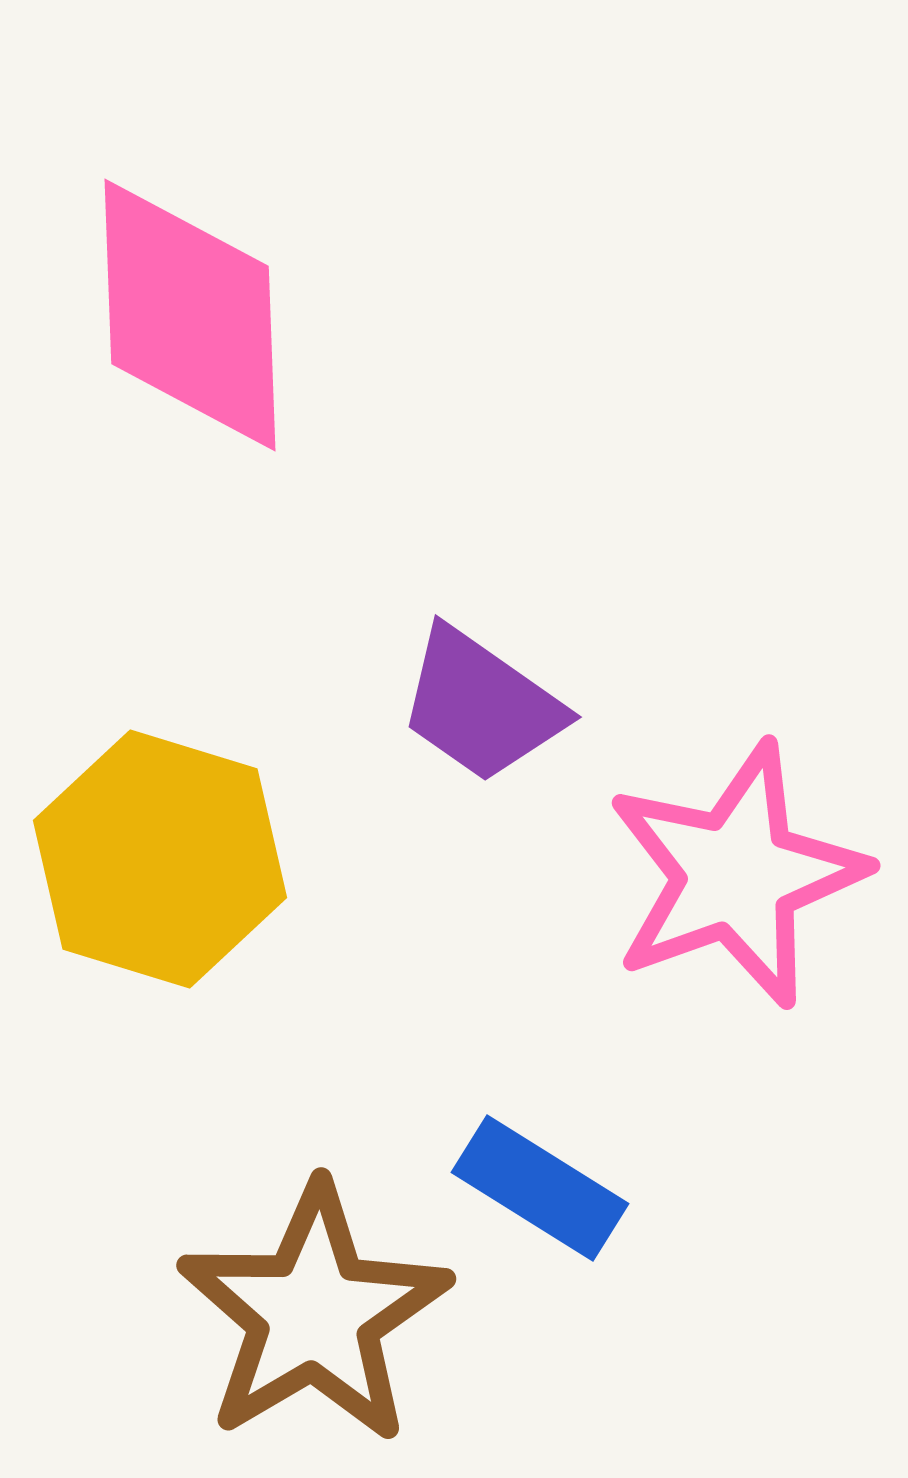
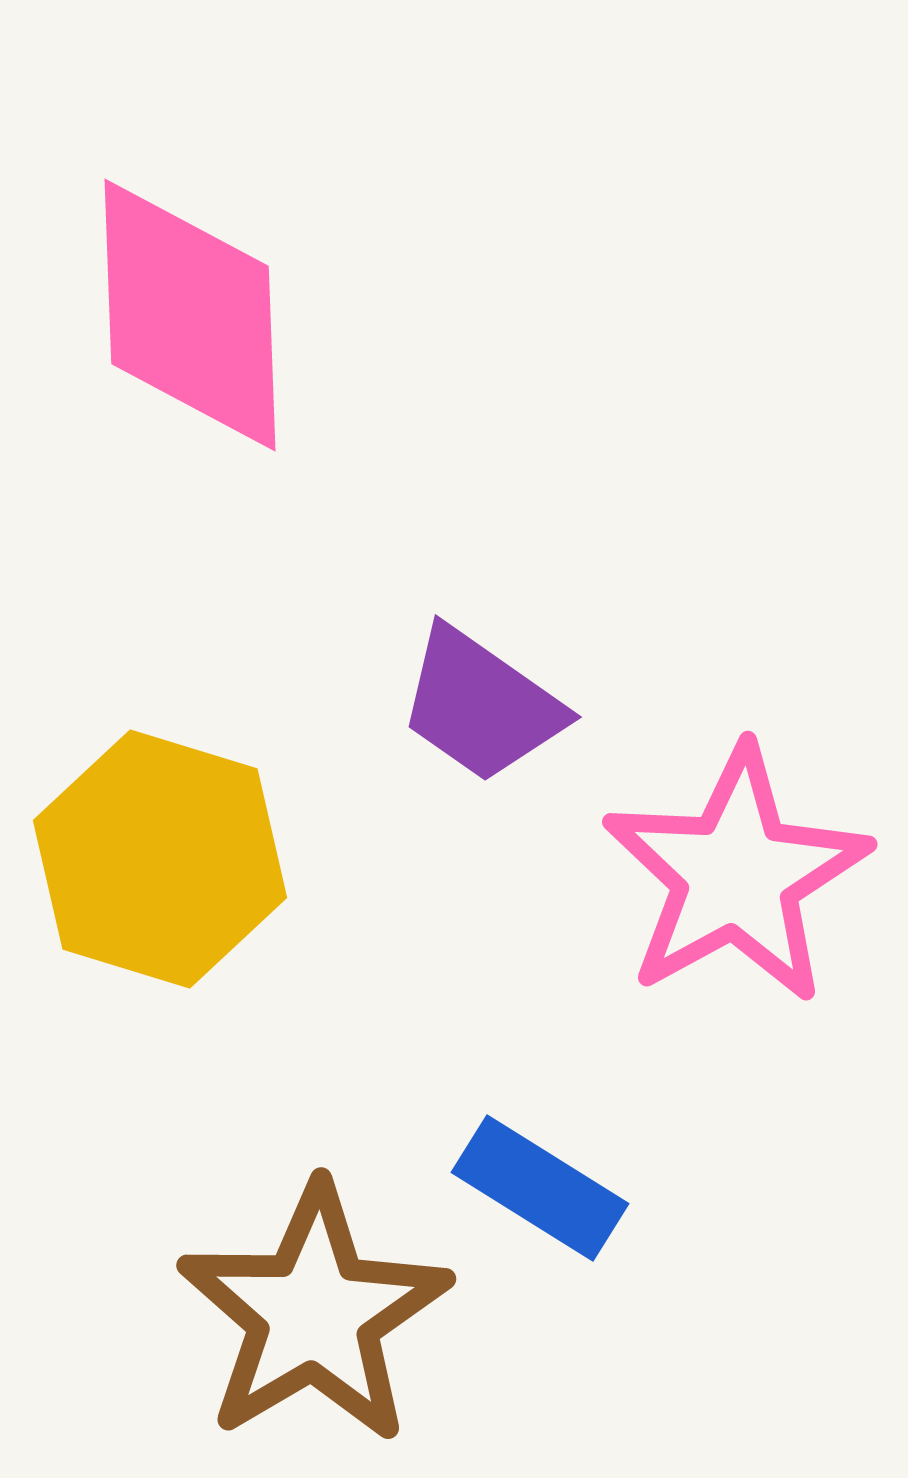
pink star: rotated 9 degrees counterclockwise
